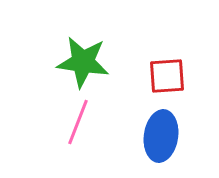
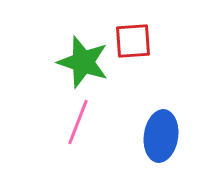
green star: rotated 10 degrees clockwise
red square: moved 34 px left, 35 px up
